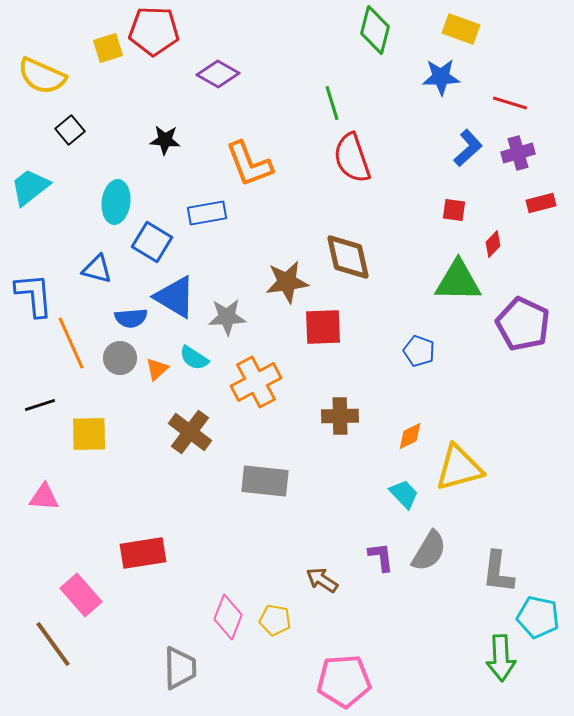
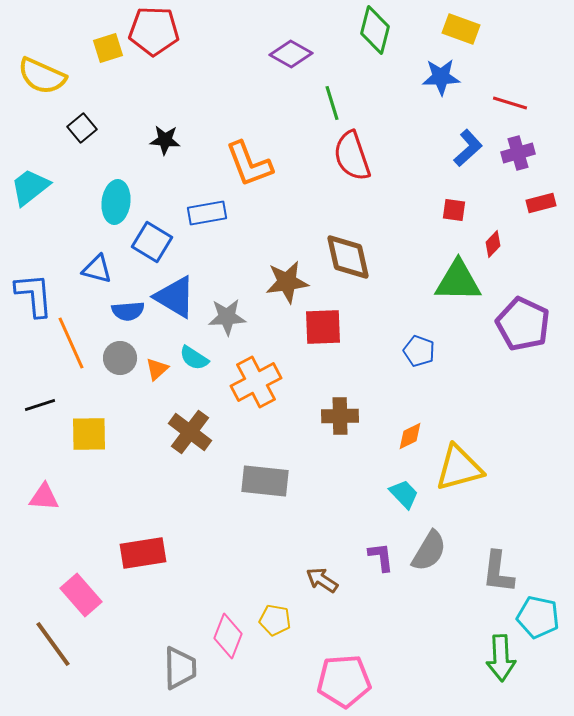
purple diamond at (218, 74): moved 73 px right, 20 px up
black square at (70, 130): moved 12 px right, 2 px up
red semicircle at (352, 158): moved 2 px up
blue semicircle at (131, 318): moved 3 px left, 7 px up
pink diamond at (228, 617): moved 19 px down
